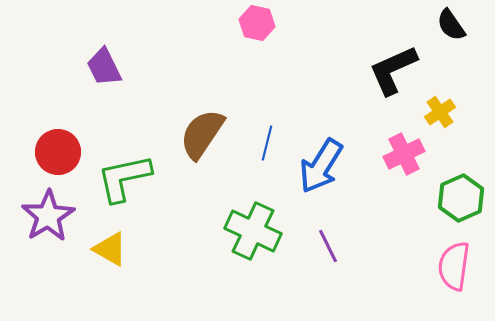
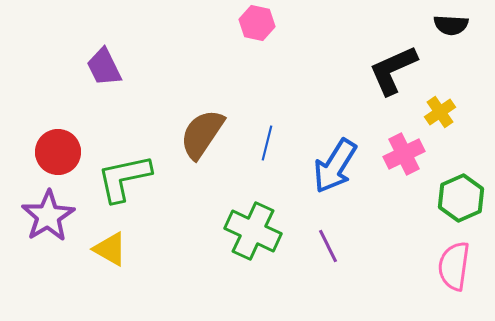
black semicircle: rotated 52 degrees counterclockwise
blue arrow: moved 14 px right
